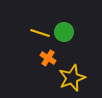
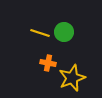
orange cross: moved 5 px down; rotated 21 degrees counterclockwise
